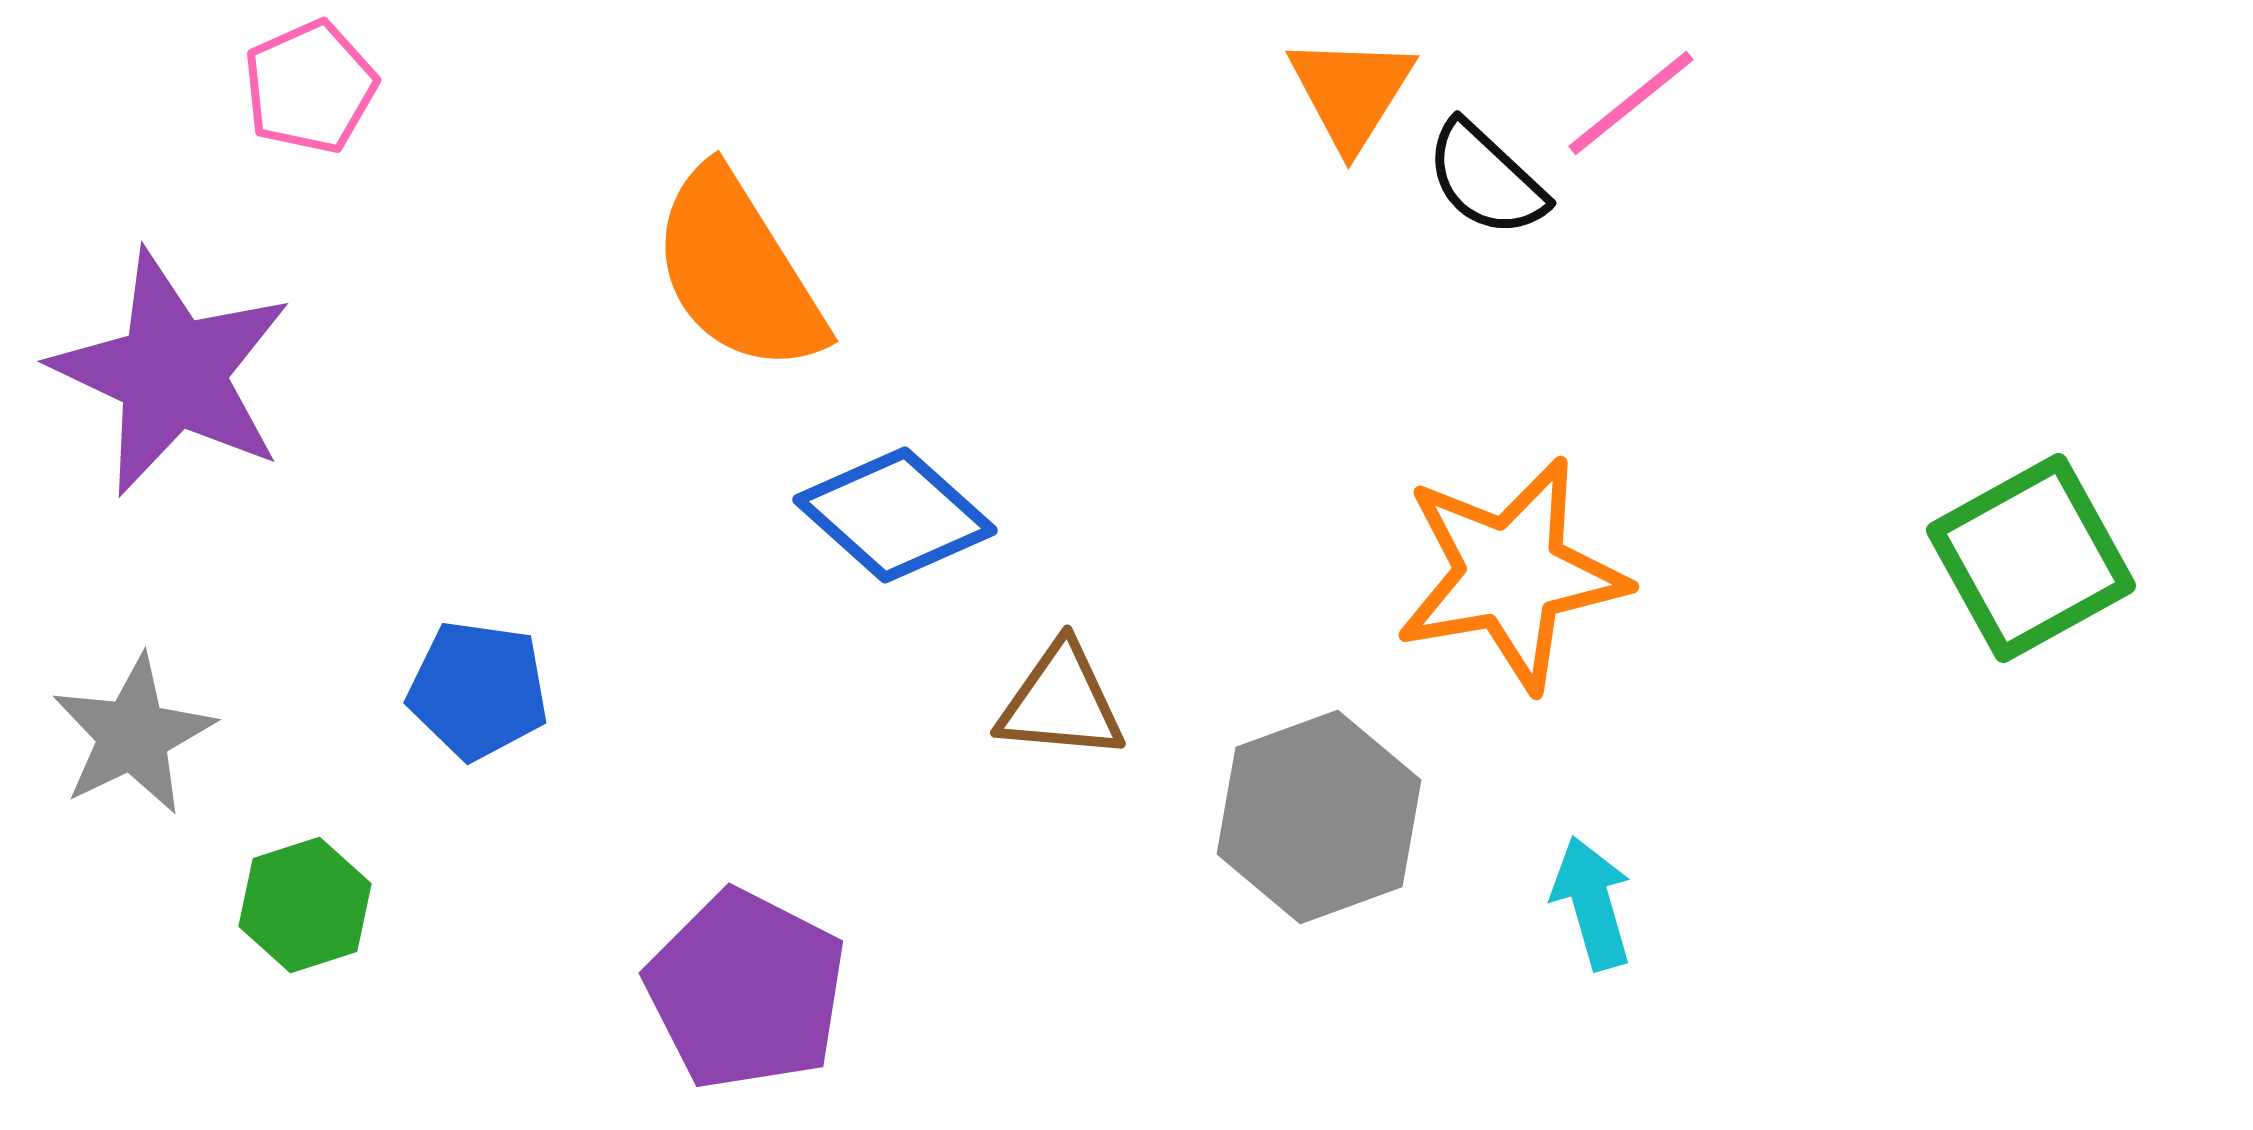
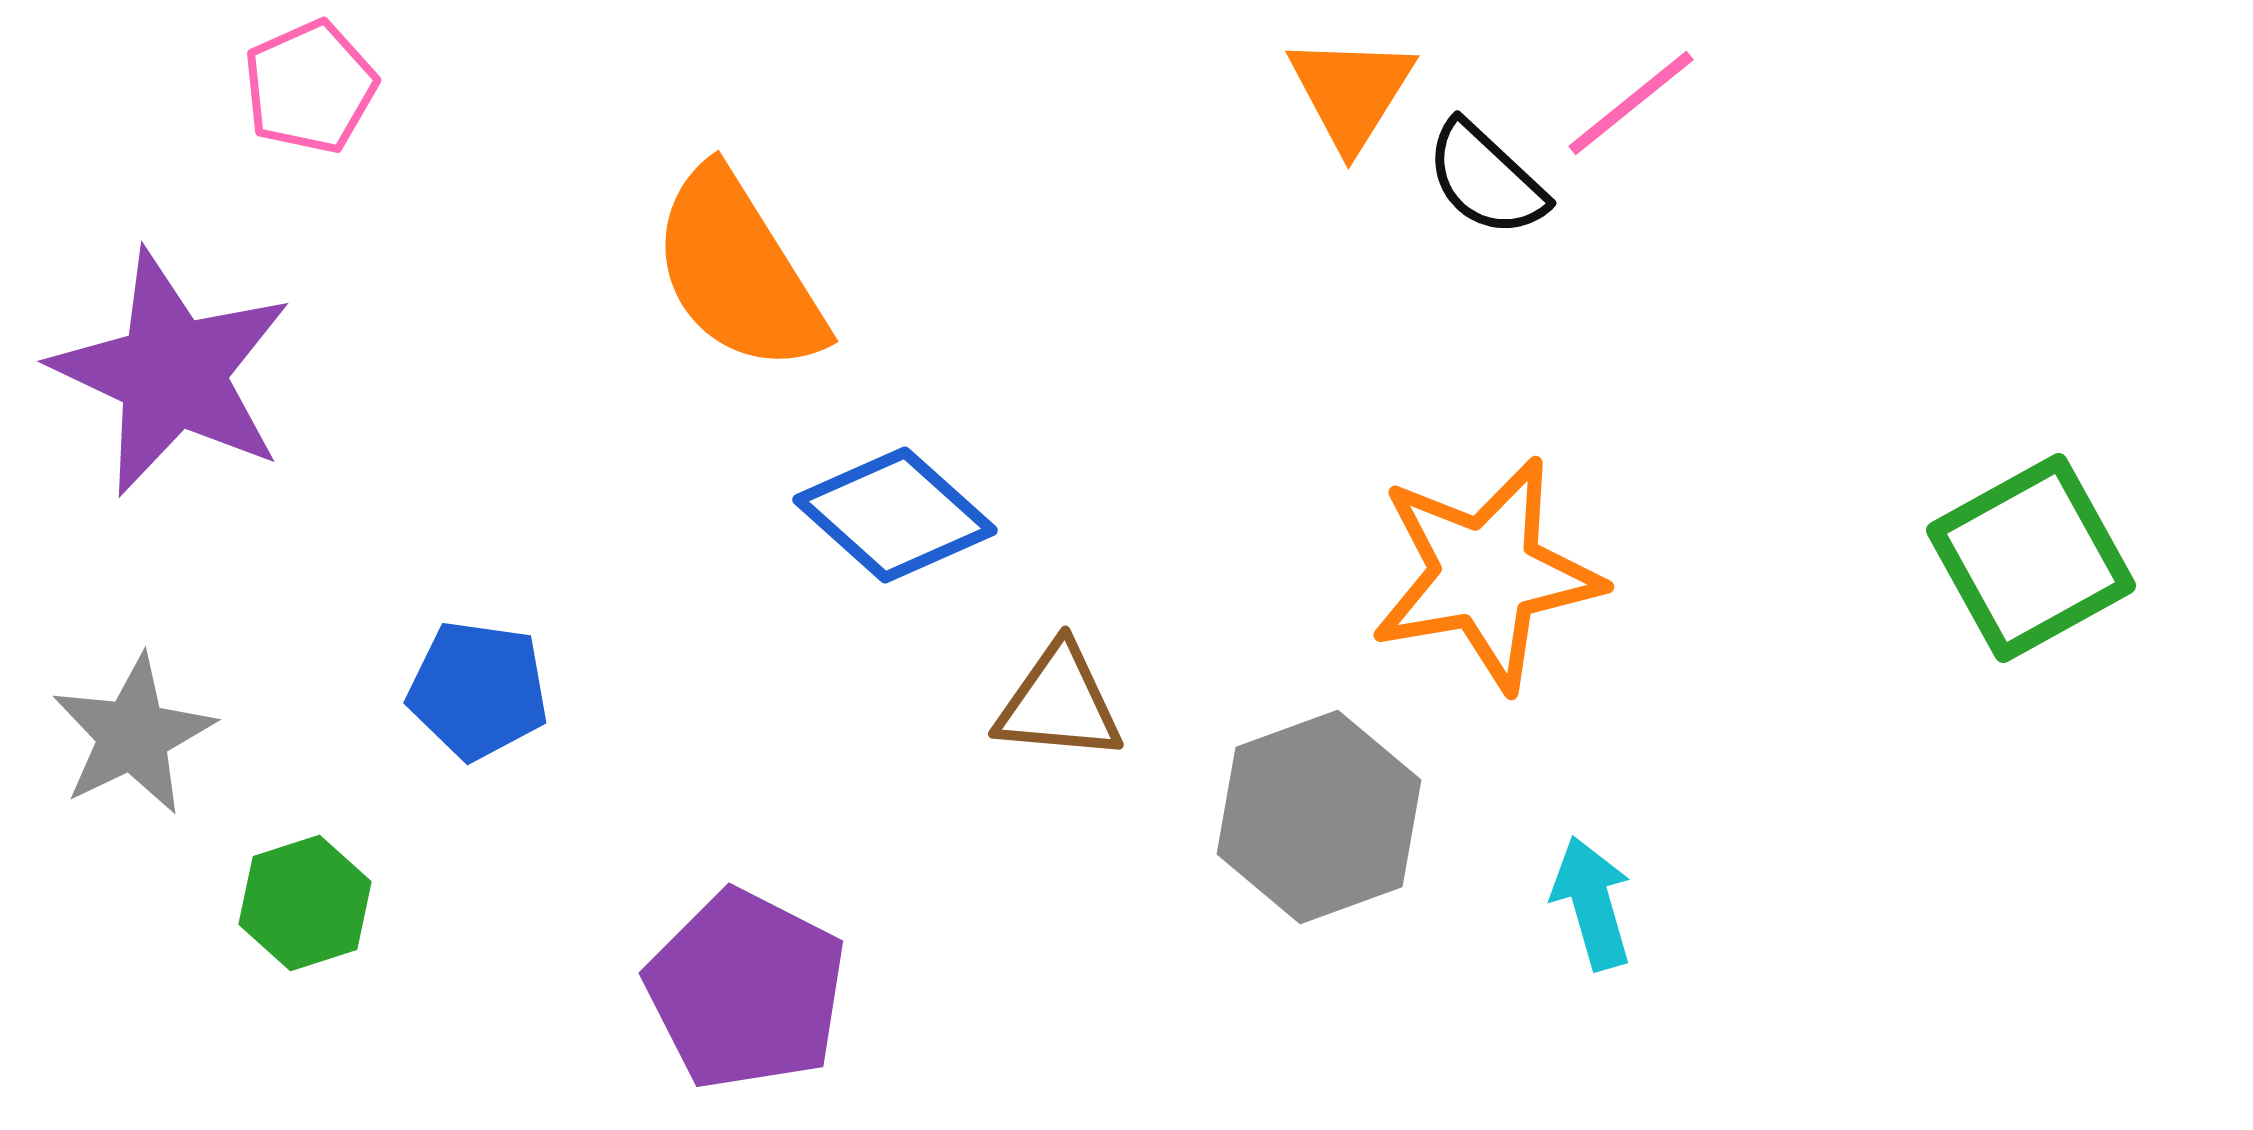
orange star: moved 25 px left
brown triangle: moved 2 px left, 1 px down
green hexagon: moved 2 px up
